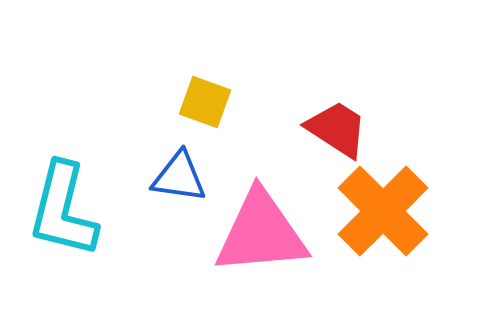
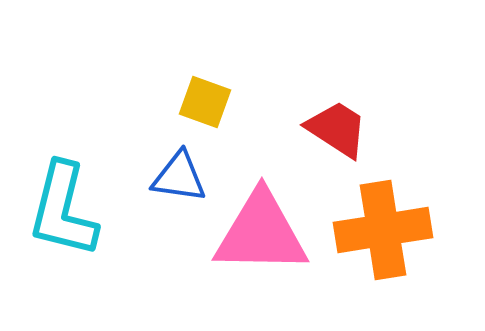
orange cross: moved 19 px down; rotated 36 degrees clockwise
pink triangle: rotated 6 degrees clockwise
